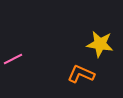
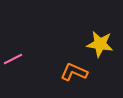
orange L-shape: moved 7 px left, 2 px up
